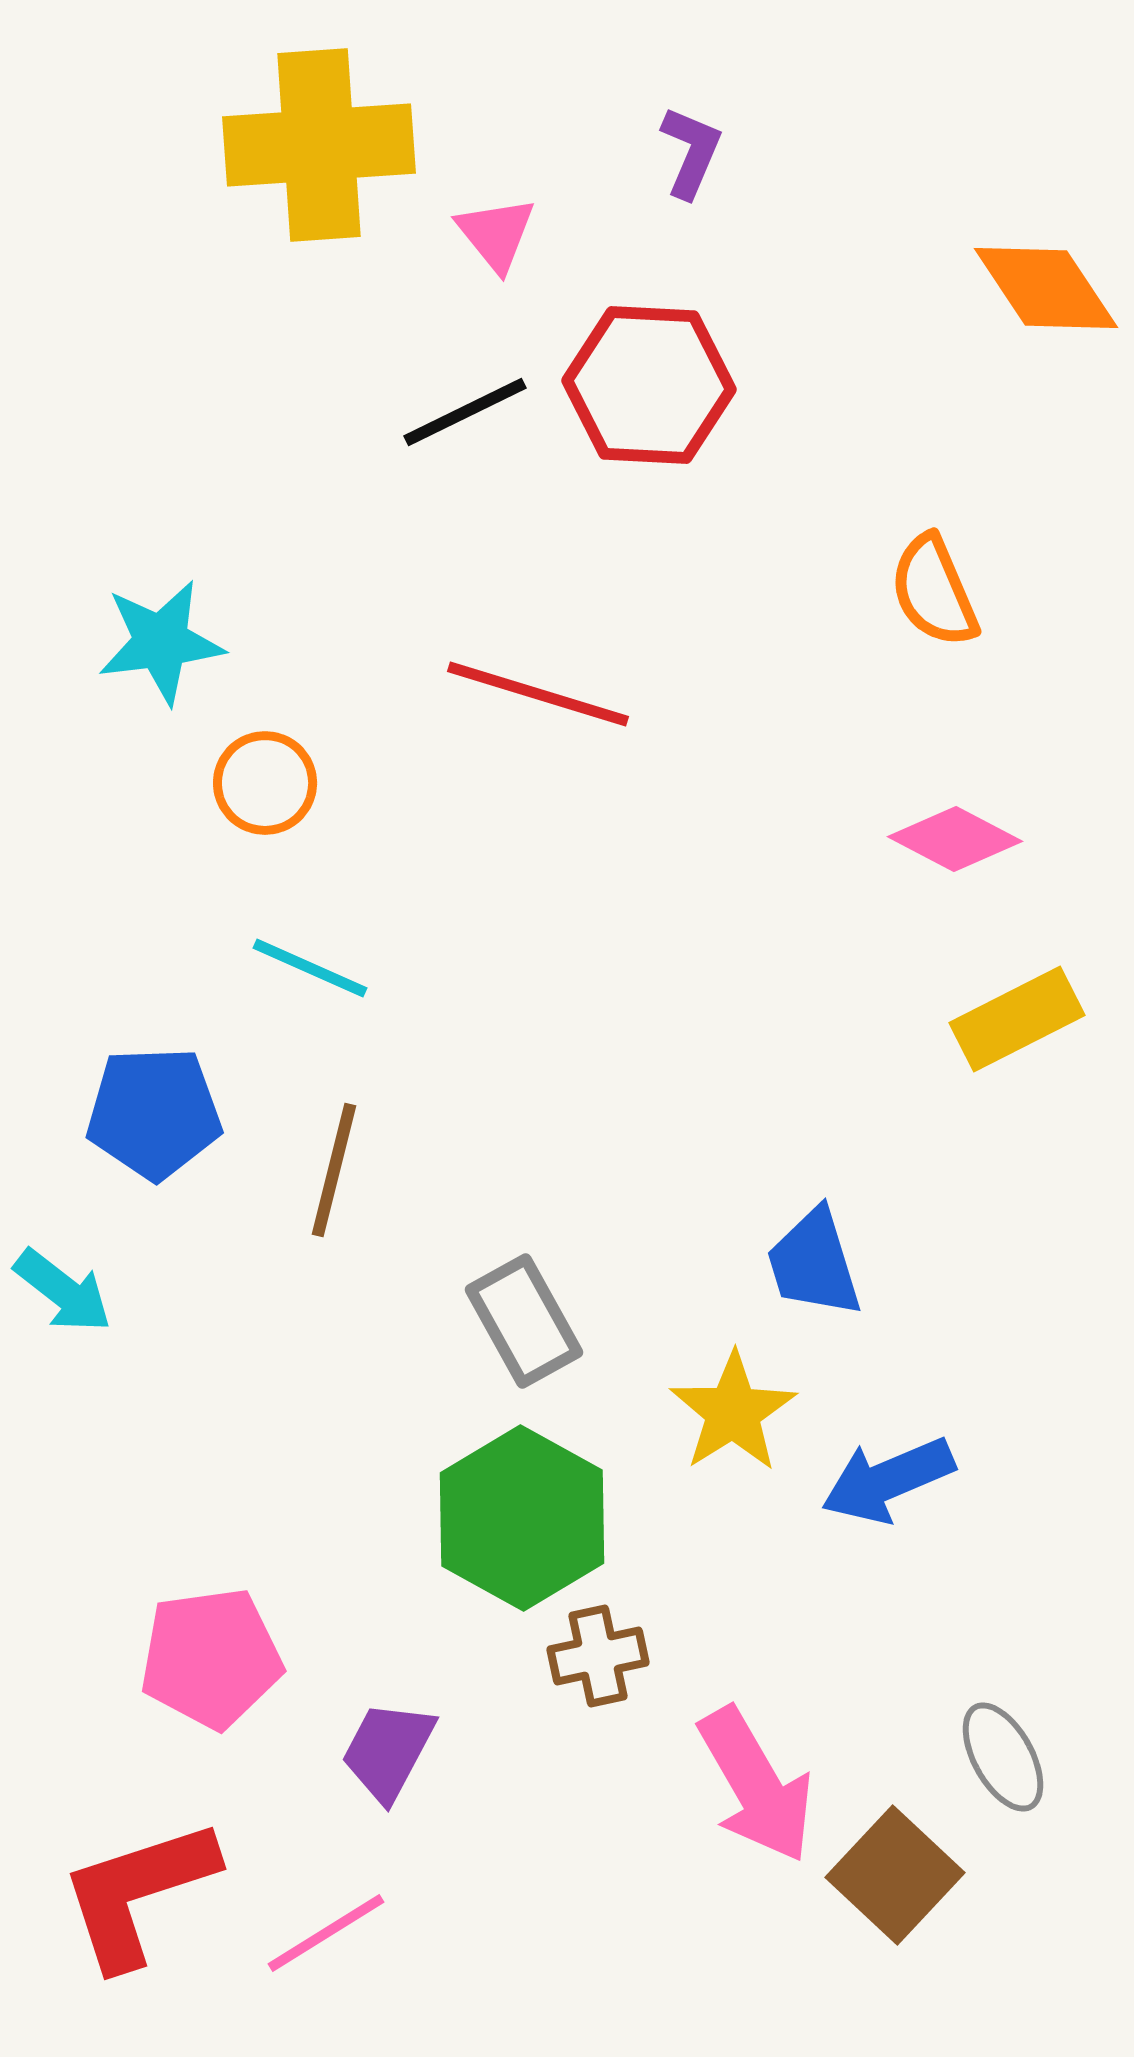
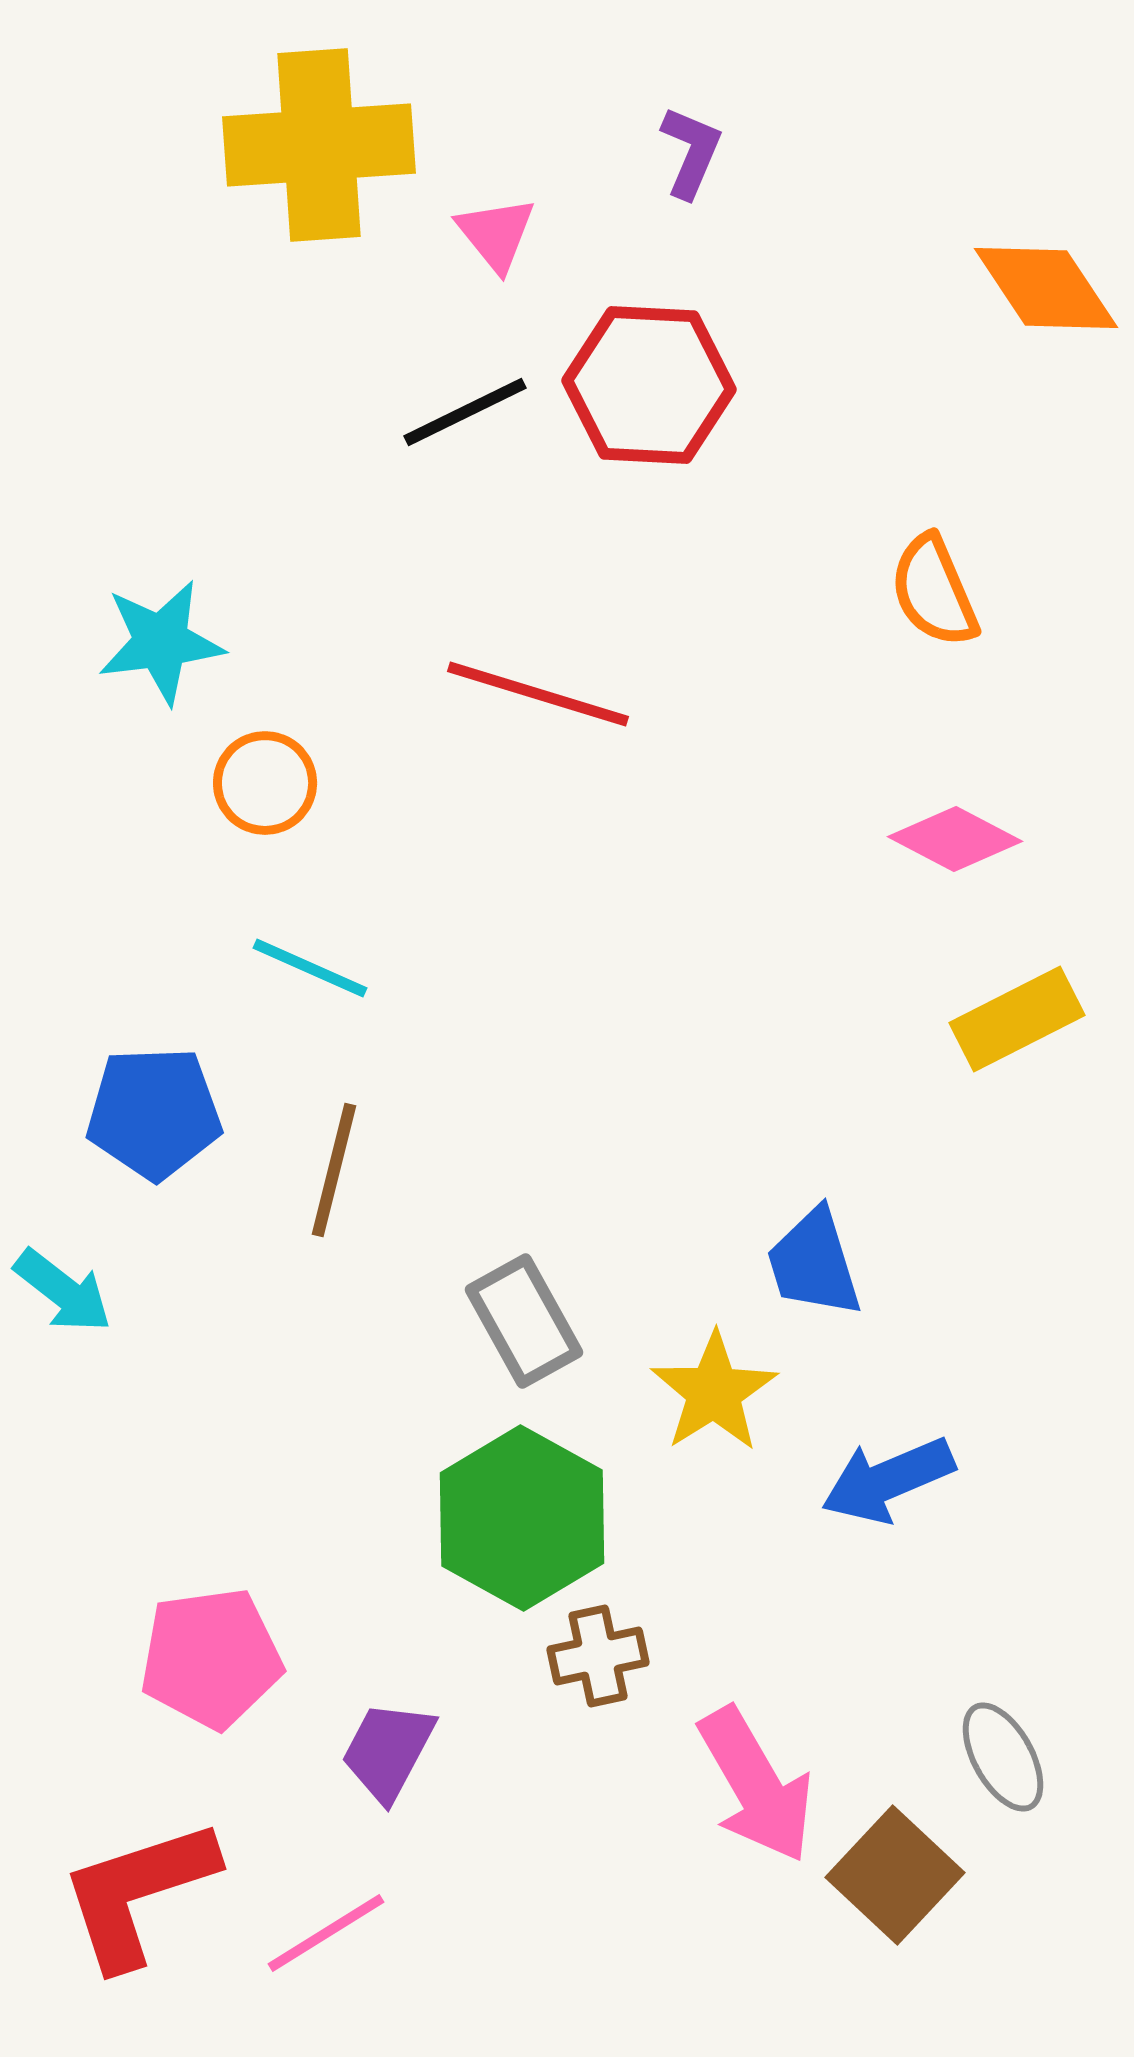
yellow star: moved 19 px left, 20 px up
